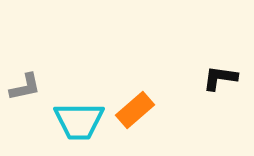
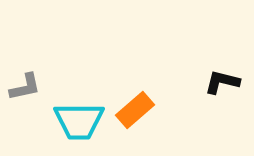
black L-shape: moved 2 px right, 4 px down; rotated 6 degrees clockwise
